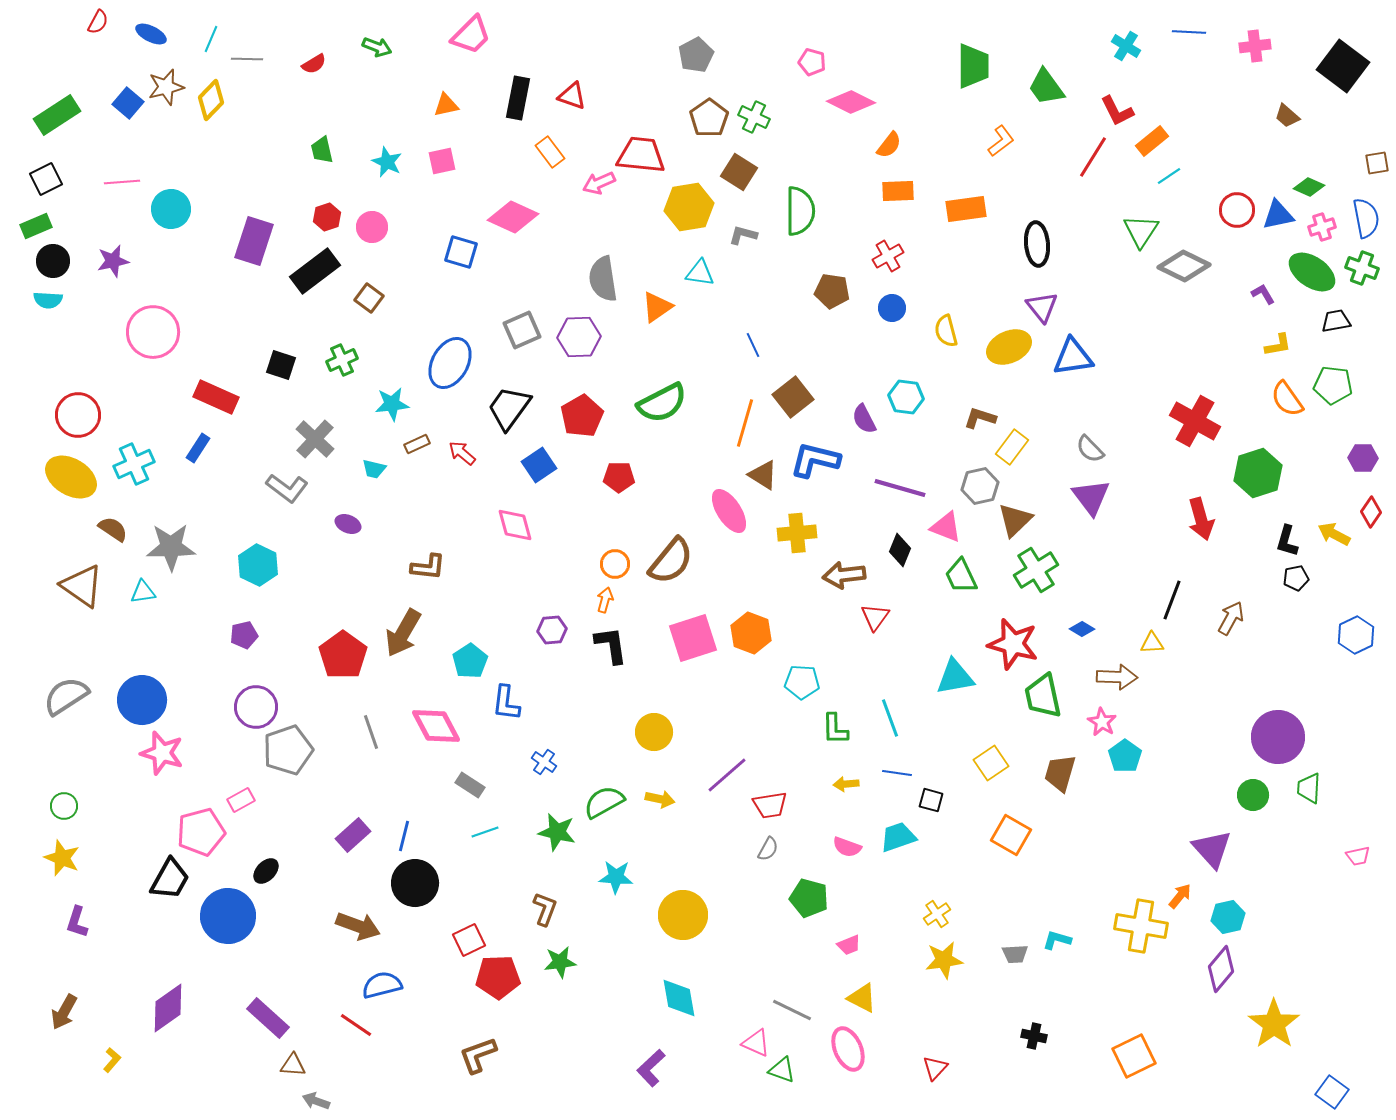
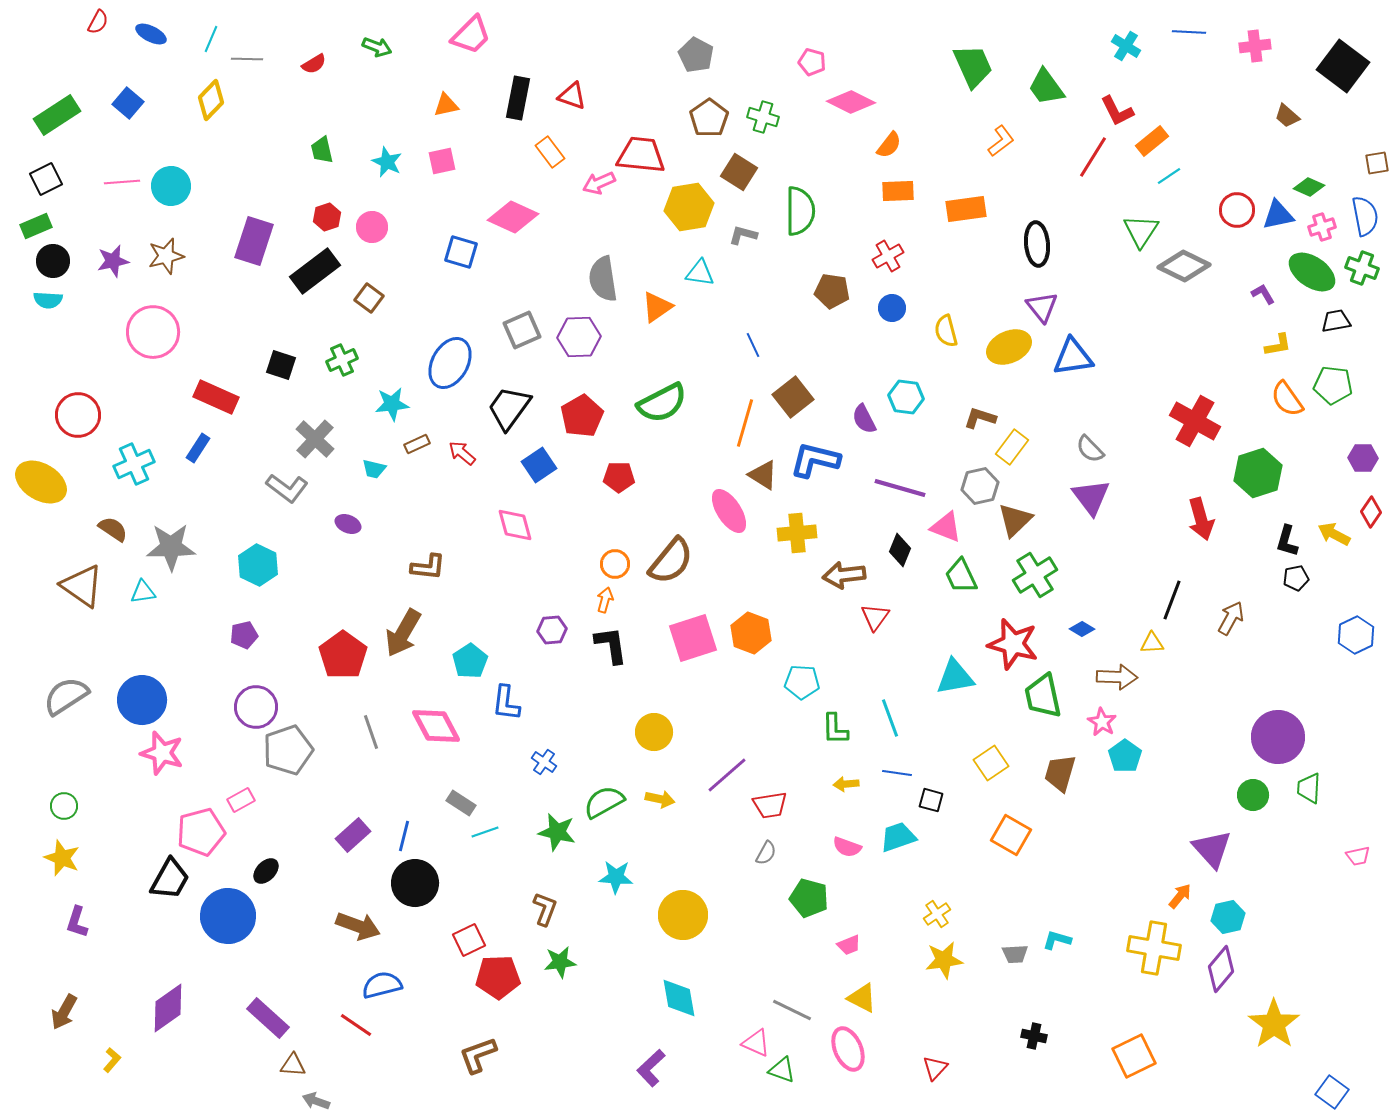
gray pentagon at (696, 55): rotated 16 degrees counterclockwise
green trapezoid at (973, 66): rotated 24 degrees counterclockwise
brown star at (166, 87): moved 169 px down
green cross at (754, 117): moved 9 px right; rotated 8 degrees counterclockwise
cyan circle at (171, 209): moved 23 px up
blue semicircle at (1366, 218): moved 1 px left, 2 px up
yellow ellipse at (71, 477): moved 30 px left, 5 px down
green cross at (1036, 570): moved 1 px left, 5 px down
gray rectangle at (470, 785): moved 9 px left, 18 px down
gray semicircle at (768, 849): moved 2 px left, 4 px down
yellow cross at (1141, 926): moved 13 px right, 22 px down
